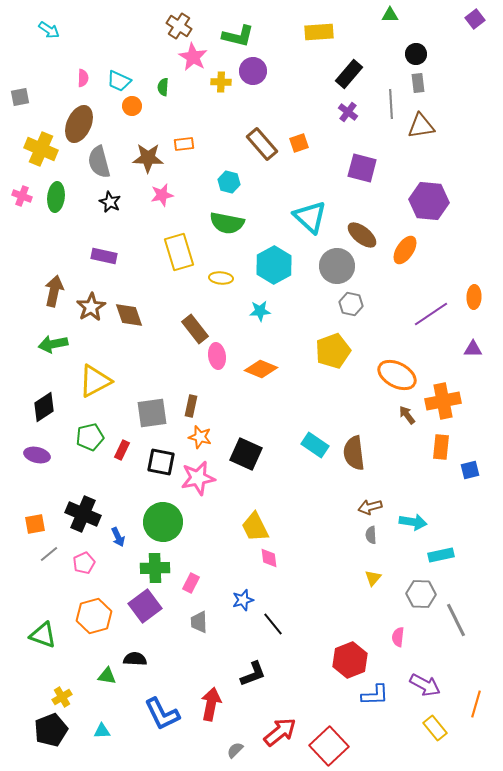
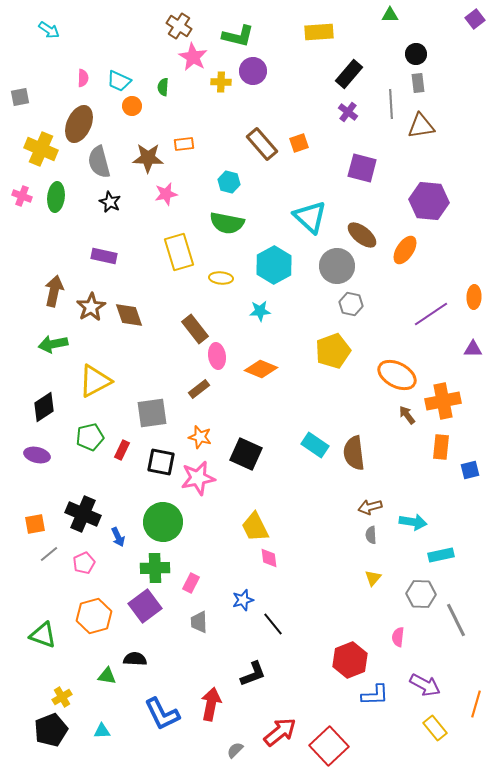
pink star at (162, 195): moved 4 px right, 1 px up
brown rectangle at (191, 406): moved 8 px right, 17 px up; rotated 40 degrees clockwise
